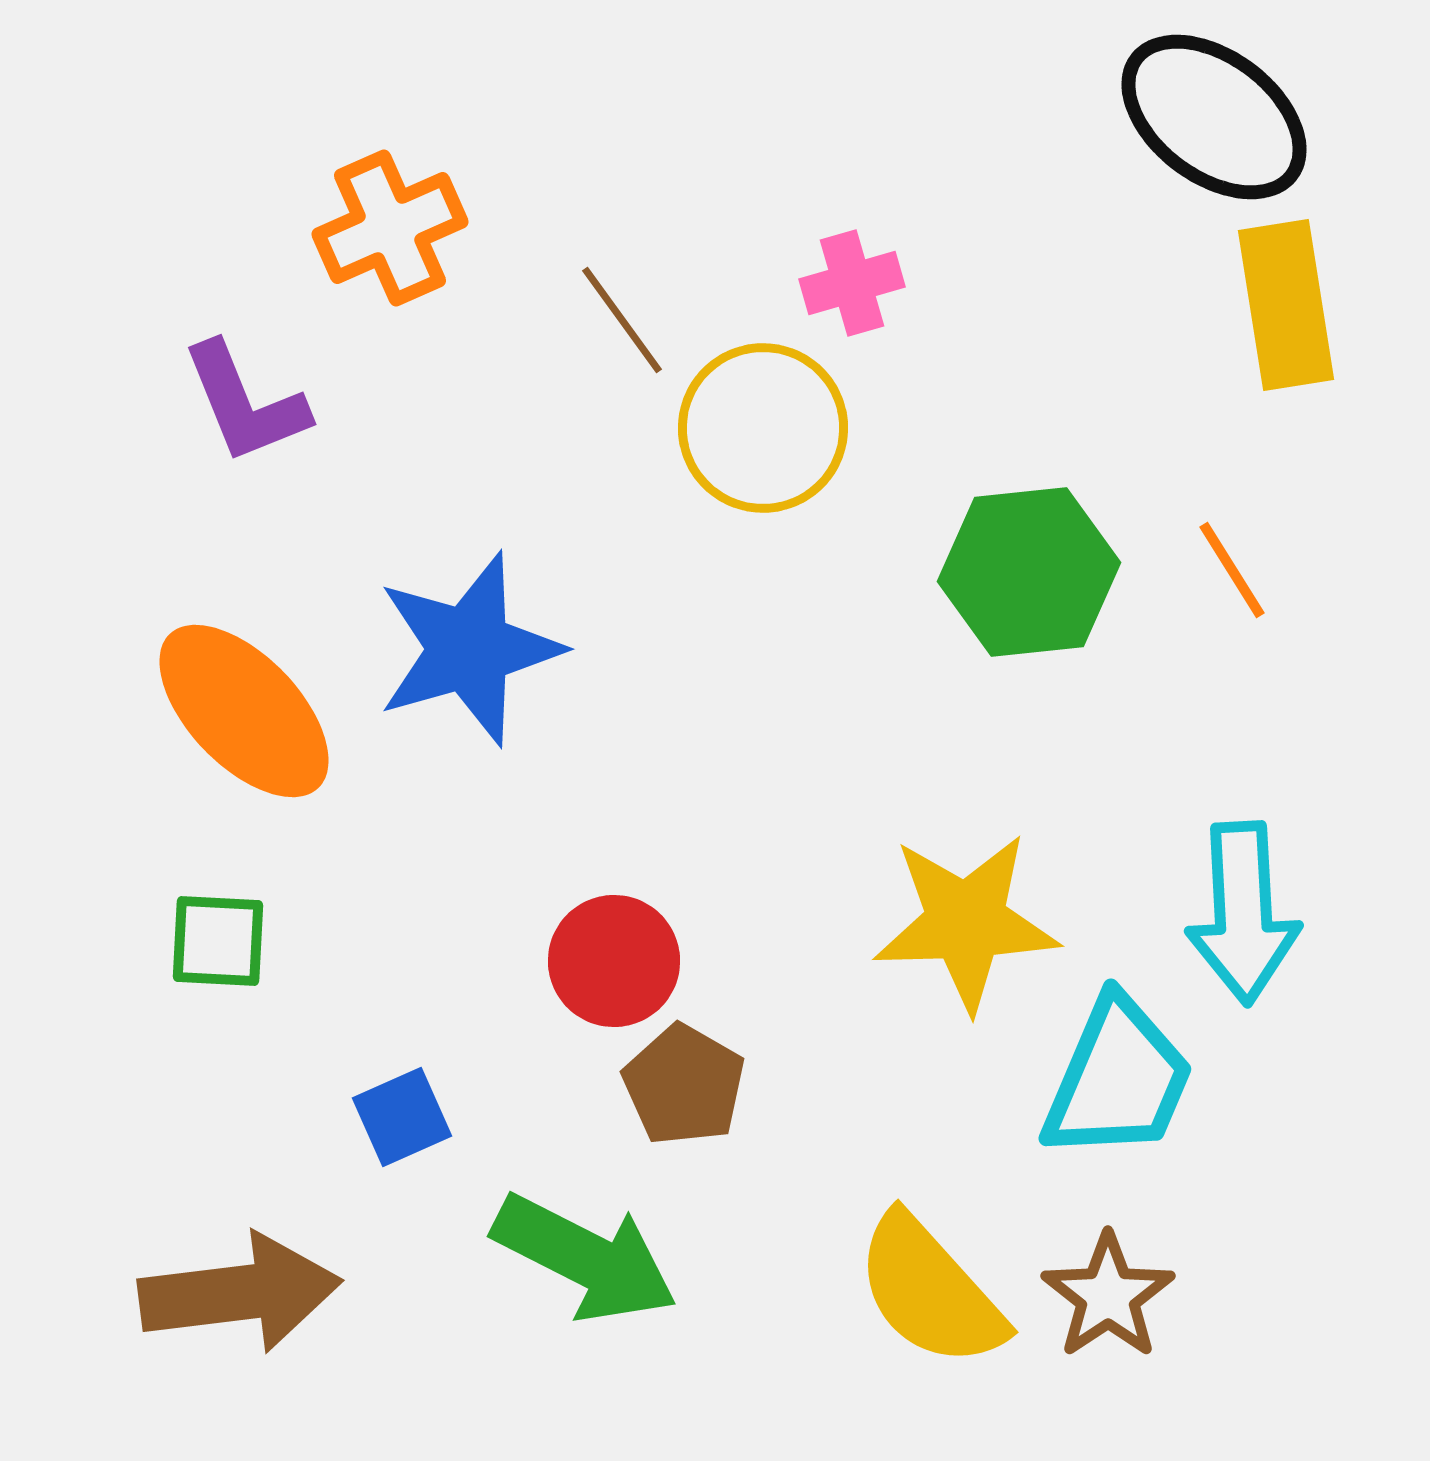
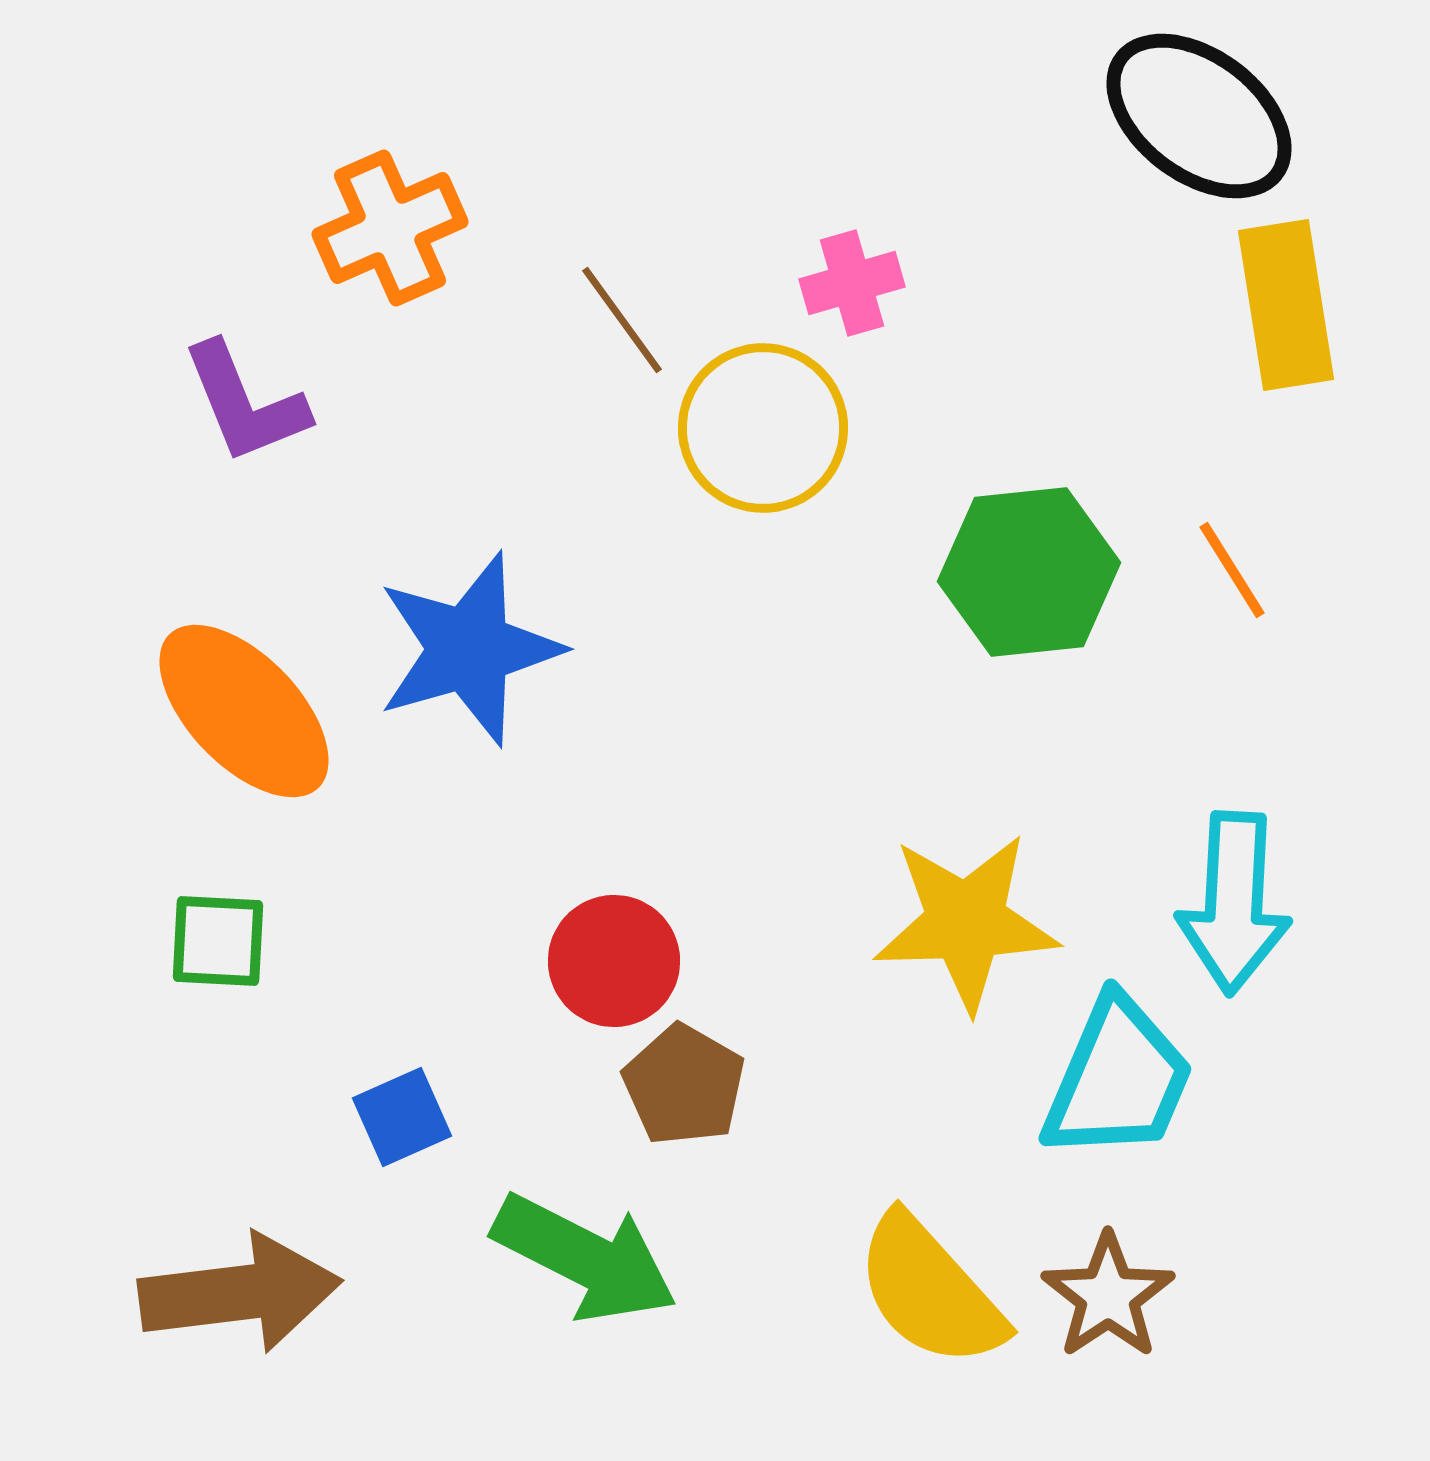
black ellipse: moved 15 px left, 1 px up
cyan arrow: moved 9 px left, 10 px up; rotated 6 degrees clockwise
